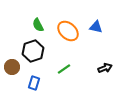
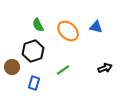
green line: moved 1 px left, 1 px down
